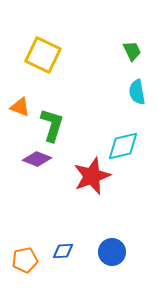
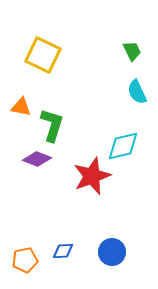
cyan semicircle: rotated 15 degrees counterclockwise
orange triangle: moved 1 px right; rotated 10 degrees counterclockwise
